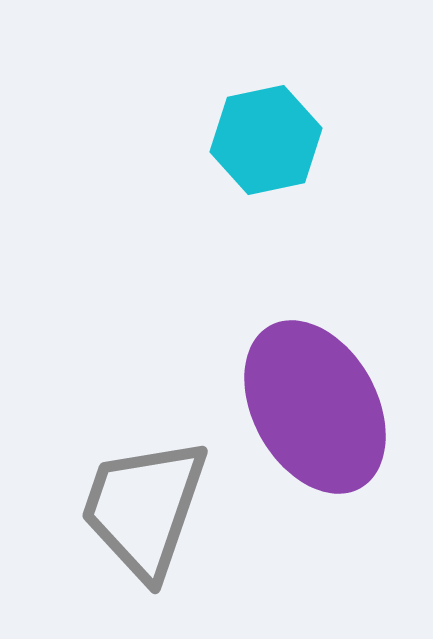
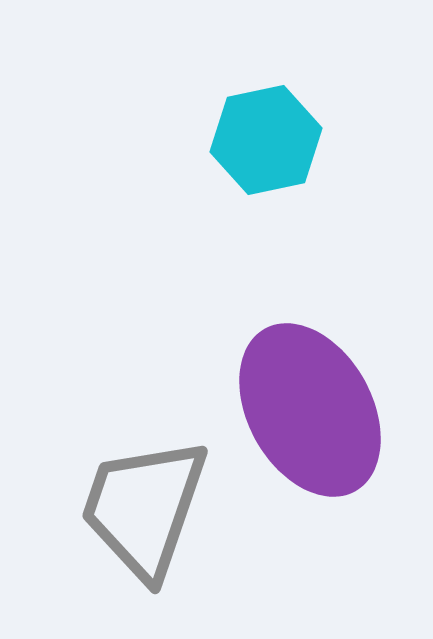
purple ellipse: moved 5 px left, 3 px down
